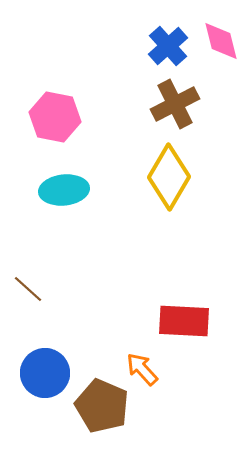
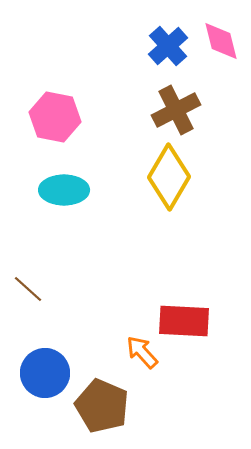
brown cross: moved 1 px right, 6 px down
cyan ellipse: rotated 6 degrees clockwise
orange arrow: moved 17 px up
